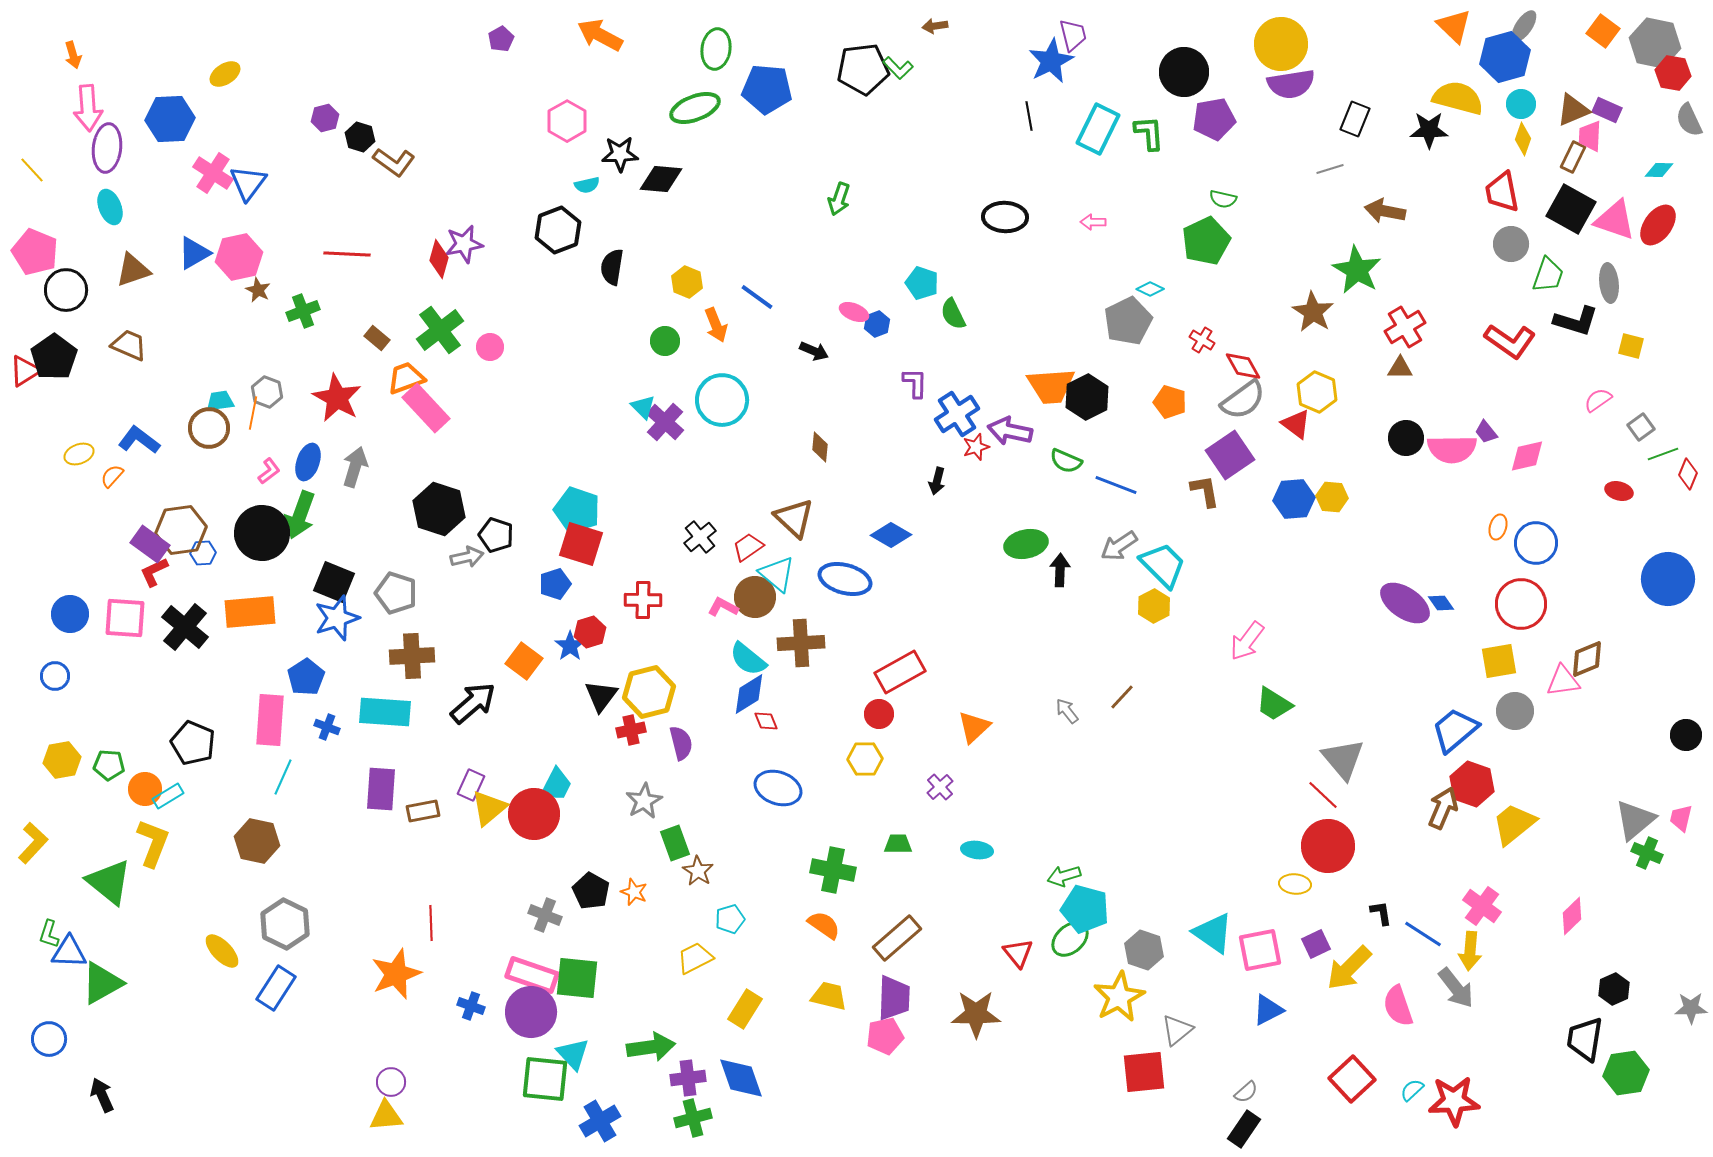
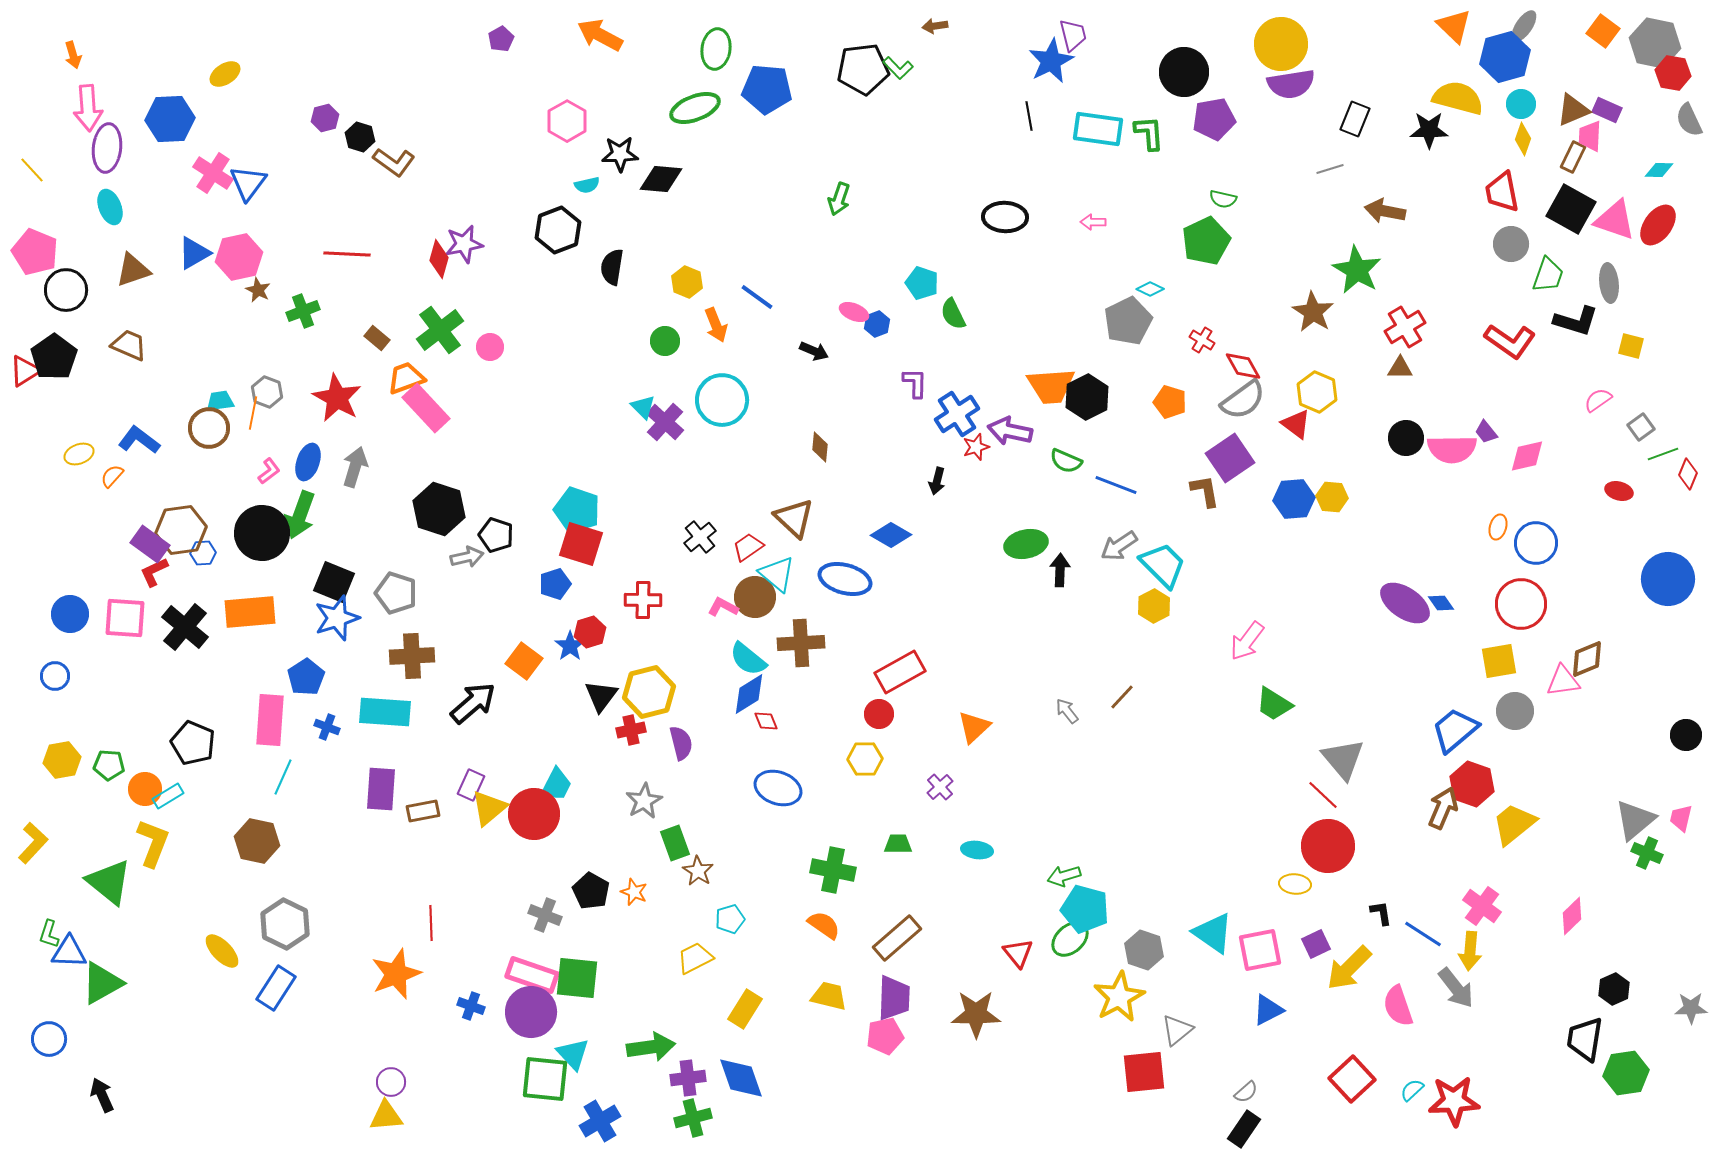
cyan rectangle at (1098, 129): rotated 72 degrees clockwise
purple square at (1230, 455): moved 3 px down
